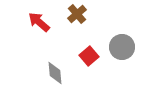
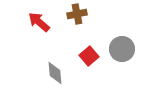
brown cross: rotated 30 degrees clockwise
gray circle: moved 2 px down
